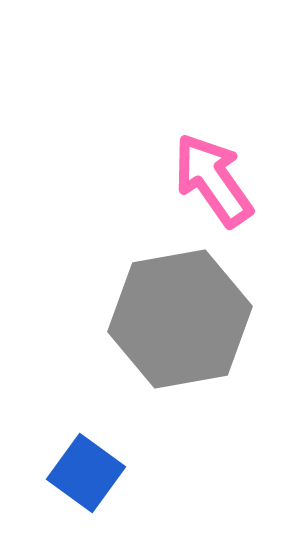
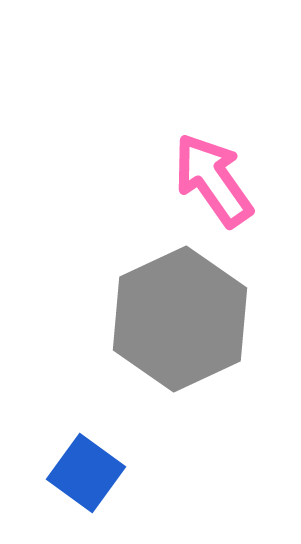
gray hexagon: rotated 15 degrees counterclockwise
